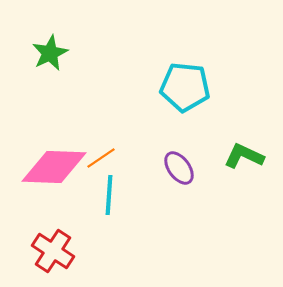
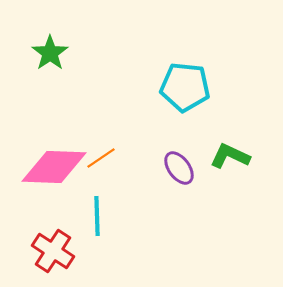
green star: rotated 9 degrees counterclockwise
green L-shape: moved 14 px left
cyan line: moved 12 px left, 21 px down; rotated 6 degrees counterclockwise
